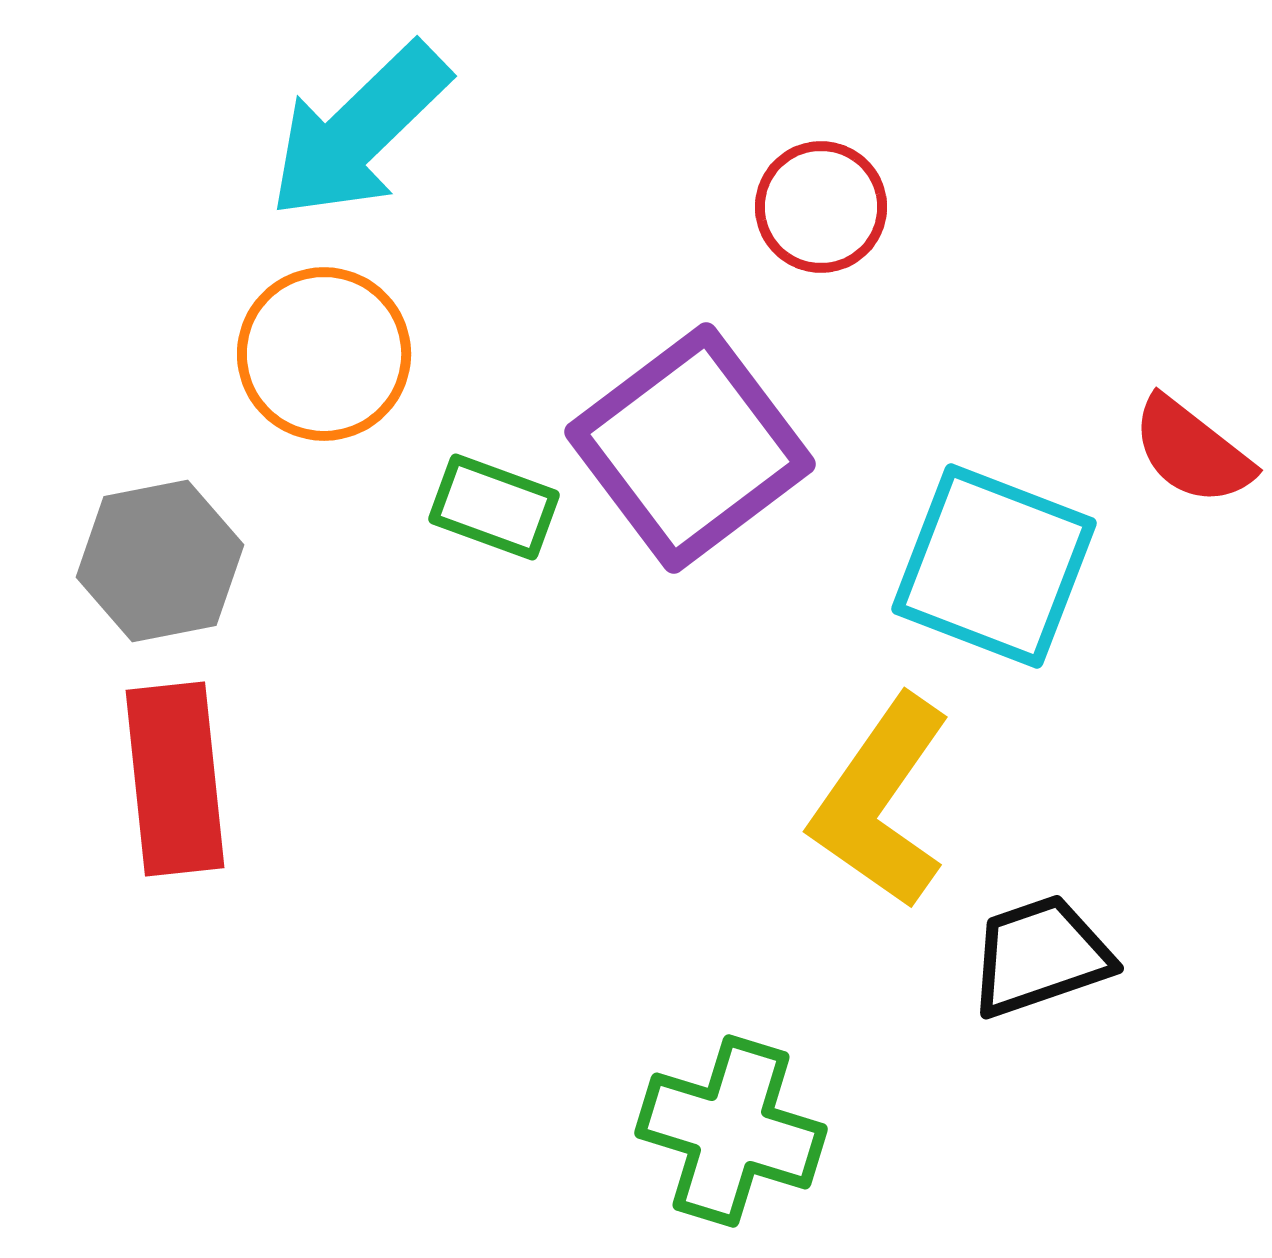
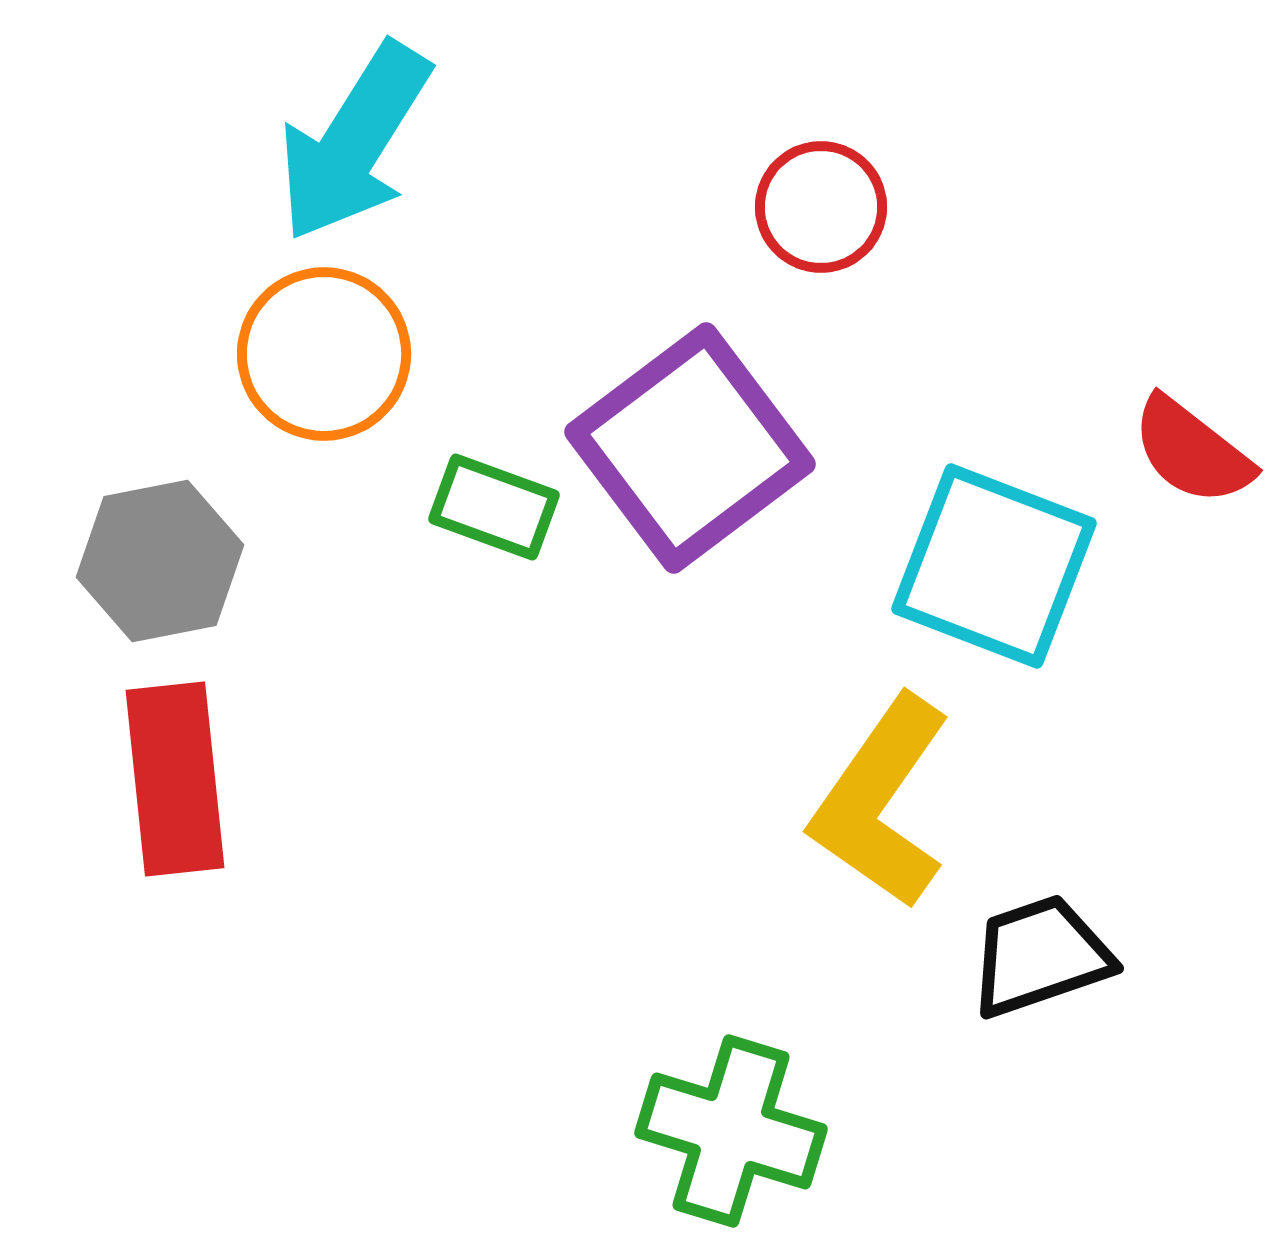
cyan arrow: moved 5 px left, 11 px down; rotated 14 degrees counterclockwise
